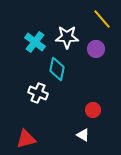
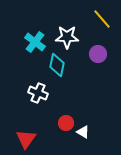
purple circle: moved 2 px right, 5 px down
cyan diamond: moved 4 px up
red circle: moved 27 px left, 13 px down
white triangle: moved 3 px up
red triangle: rotated 40 degrees counterclockwise
